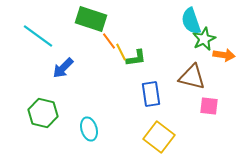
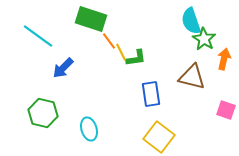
green star: rotated 15 degrees counterclockwise
orange arrow: moved 4 px down; rotated 85 degrees counterclockwise
pink square: moved 17 px right, 4 px down; rotated 12 degrees clockwise
